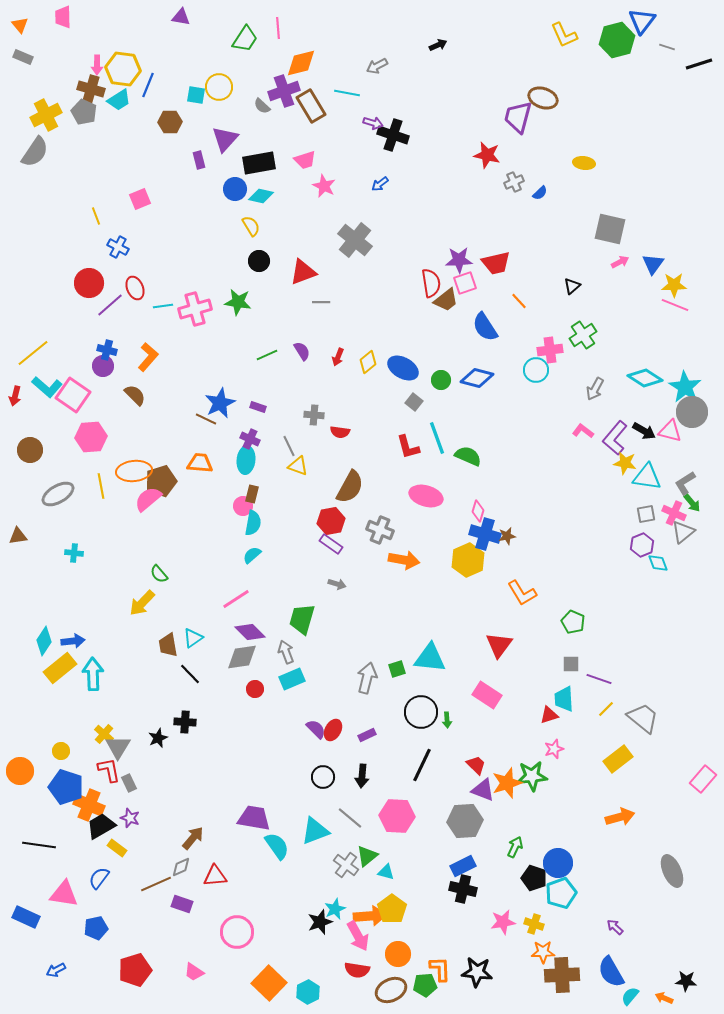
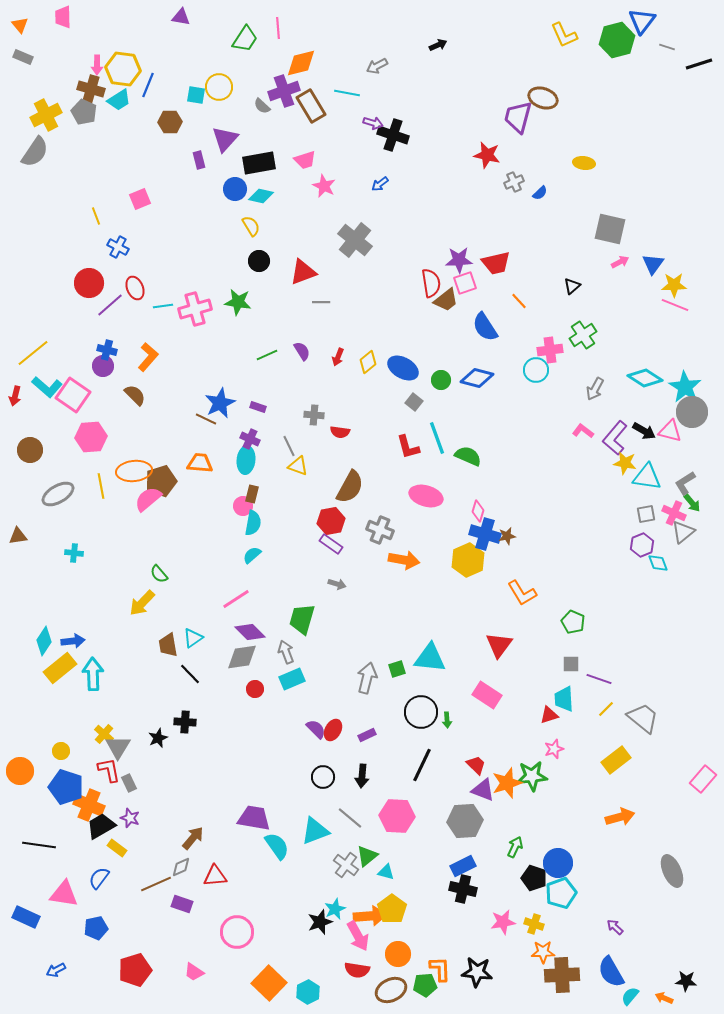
yellow rectangle at (618, 759): moved 2 px left, 1 px down
